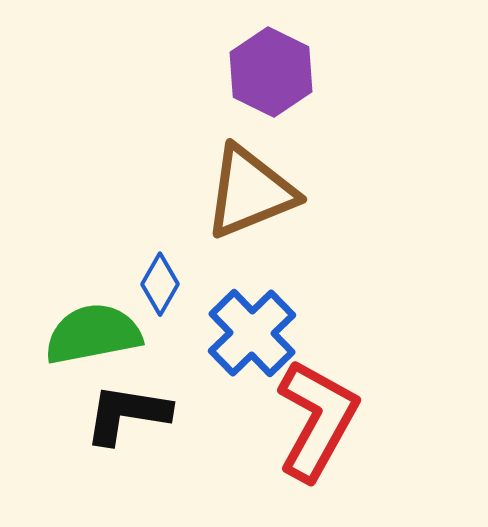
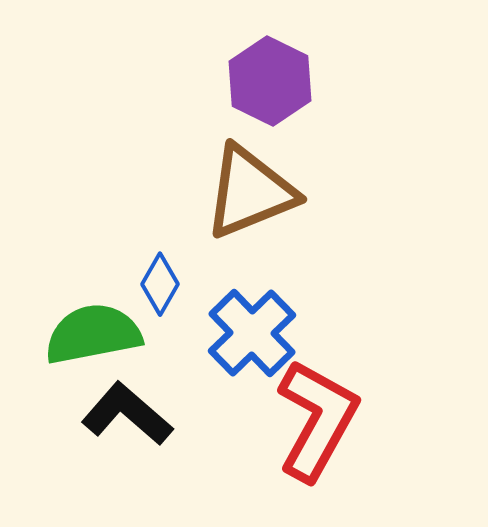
purple hexagon: moved 1 px left, 9 px down
black L-shape: rotated 32 degrees clockwise
